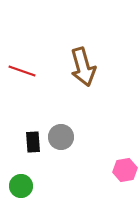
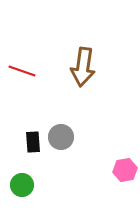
brown arrow: rotated 24 degrees clockwise
green circle: moved 1 px right, 1 px up
